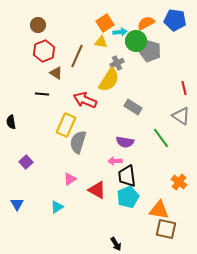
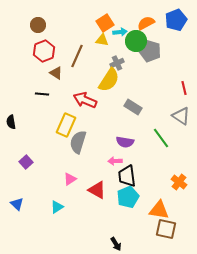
blue pentagon: moved 1 px right; rotated 30 degrees counterclockwise
yellow triangle: moved 1 px right, 2 px up
blue triangle: rotated 16 degrees counterclockwise
